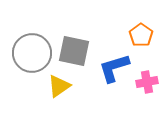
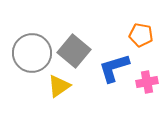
orange pentagon: rotated 25 degrees counterclockwise
gray square: rotated 28 degrees clockwise
